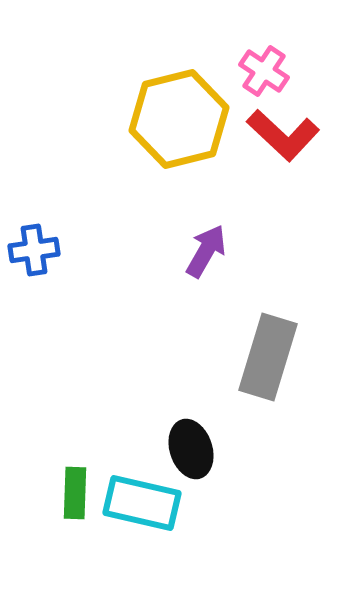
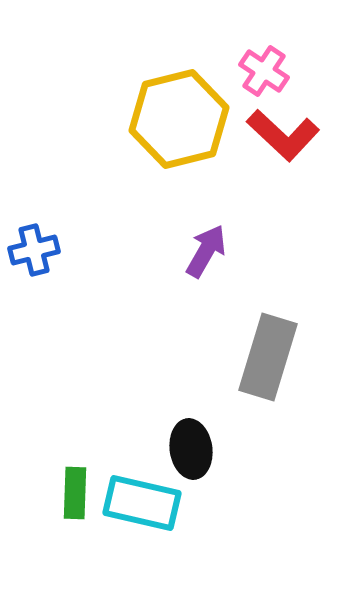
blue cross: rotated 6 degrees counterclockwise
black ellipse: rotated 10 degrees clockwise
